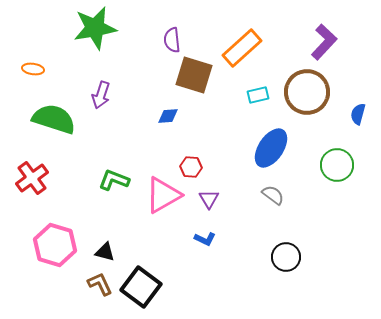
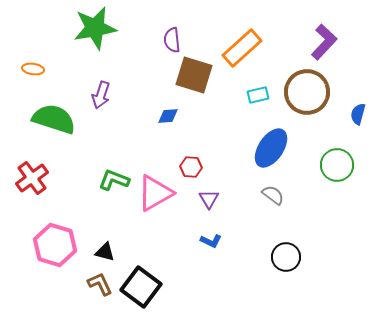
pink triangle: moved 8 px left, 2 px up
blue L-shape: moved 6 px right, 2 px down
